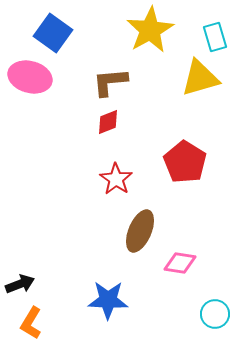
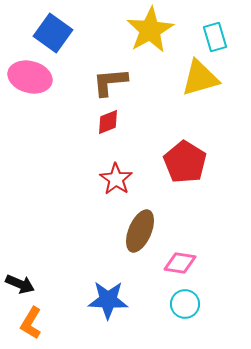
black arrow: rotated 44 degrees clockwise
cyan circle: moved 30 px left, 10 px up
